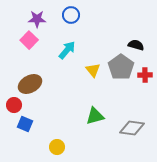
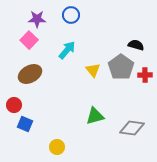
brown ellipse: moved 10 px up
